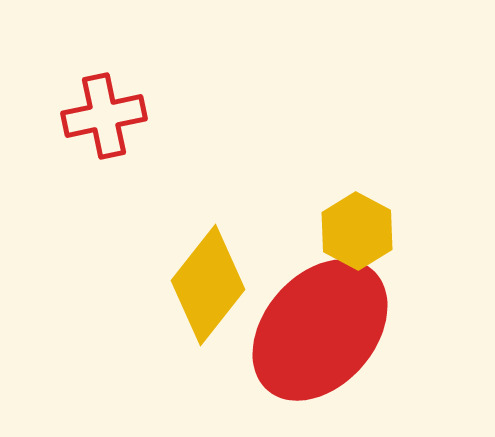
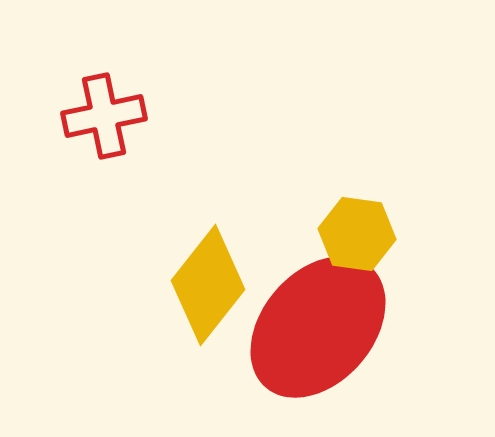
yellow hexagon: moved 3 px down; rotated 20 degrees counterclockwise
red ellipse: moved 2 px left, 3 px up
